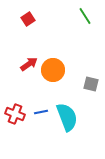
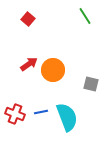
red square: rotated 16 degrees counterclockwise
